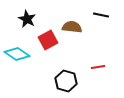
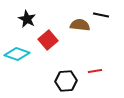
brown semicircle: moved 8 px right, 2 px up
red square: rotated 12 degrees counterclockwise
cyan diamond: rotated 15 degrees counterclockwise
red line: moved 3 px left, 4 px down
black hexagon: rotated 20 degrees counterclockwise
